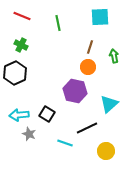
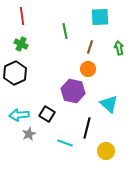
red line: rotated 60 degrees clockwise
green line: moved 7 px right, 8 px down
green cross: moved 1 px up
green arrow: moved 5 px right, 8 px up
orange circle: moved 2 px down
purple hexagon: moved 2 px left
cyan triangle: rotated 36 degrees counterclockwise
black line: rotated 50 degrees counterclockwise
gray star: rotated 24 degrees clockwise
